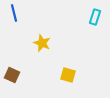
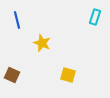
blue line: moved 3 px right, 7 px down
